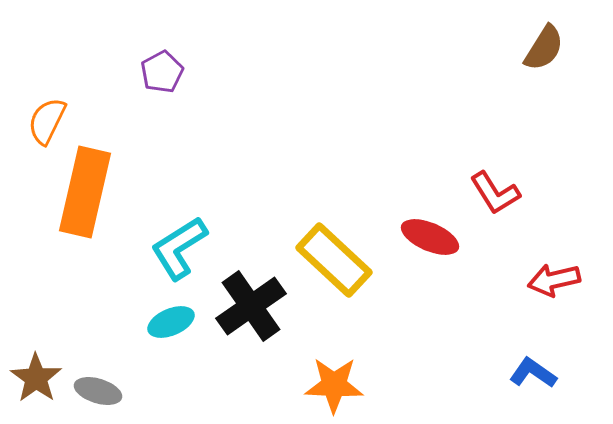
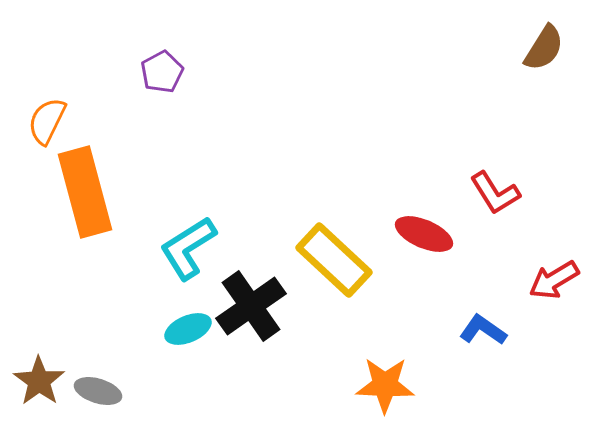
orange rectangle: rotated 28 degrees counterclockwise
red ellipse: moved 6 px left, 3 px up
cyan L-shape: moved 9 px right
red arrow: rotated 18 degrees counterclockwise
cyan ellipse: moved 17 px right, 7 px down
blue L-shape: moved 50 px left, 43 px up
brown star: moved 3 px right, 3 px down
orange star: moved 51 px right
